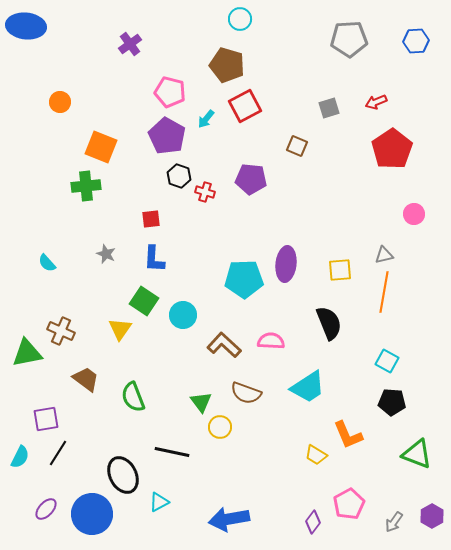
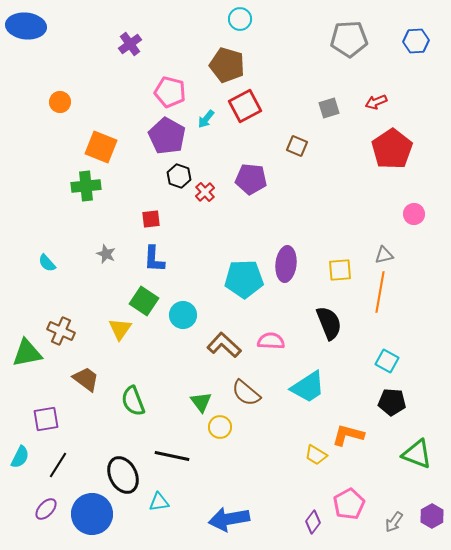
red cross at (205, 192): rotated 30 degrees clockwise
orange line at (384, 292): moved 4 px left
brown semicircle at (246, 393): rotated 20 degrees clockwise
green semicircle at (133, 397): moved 4 px down
orange L-shape at (348, 435): rotated 128 degrees clockwise
black line at (172, 452): moved 4 px down
black line at (58, 453): moved 12 px down
cyan triangle at (159, 502): rotated 20 degrees clockwise
